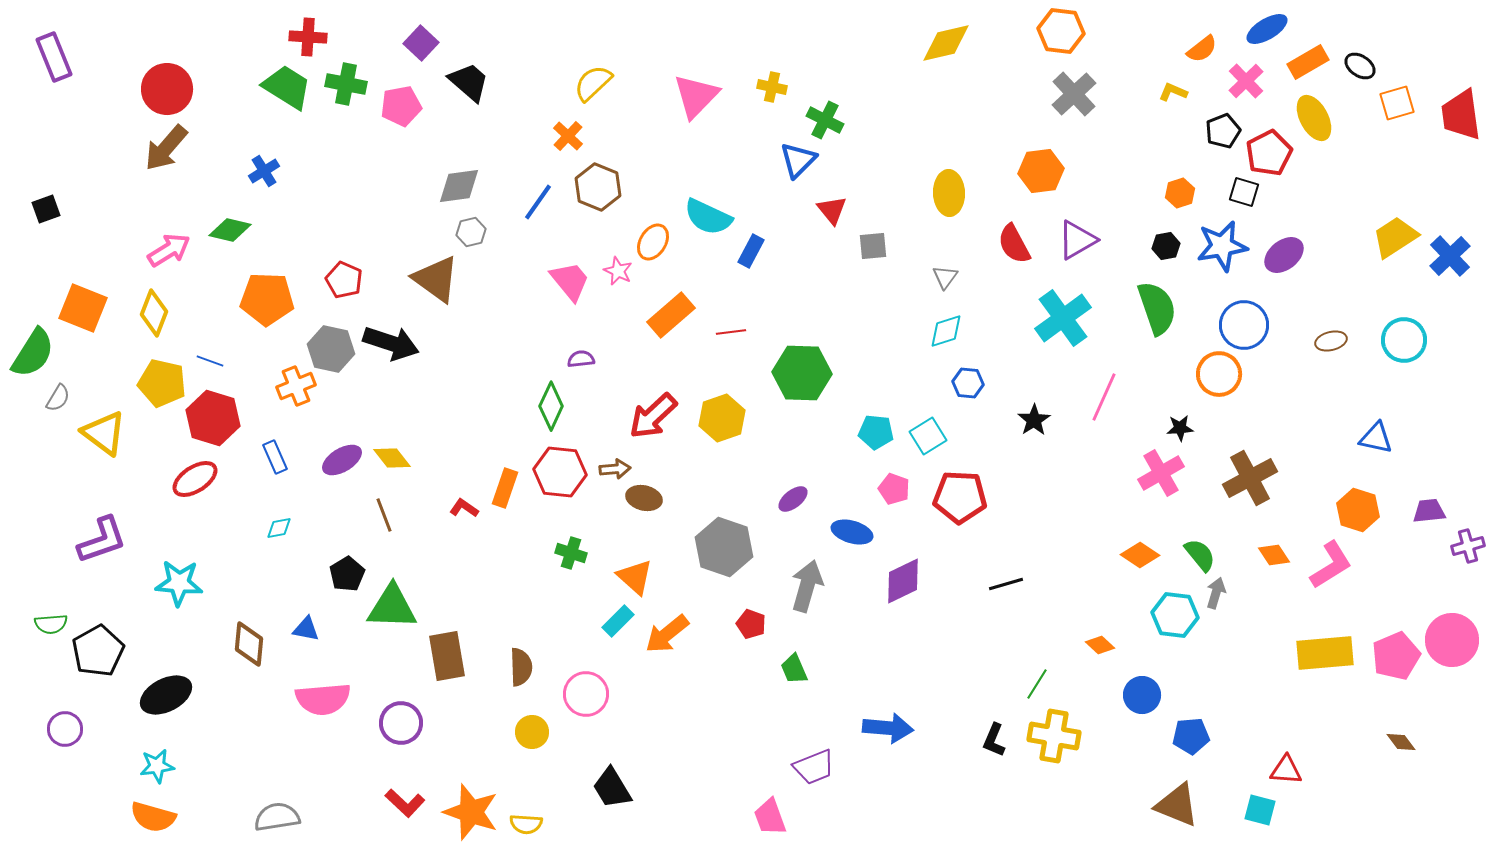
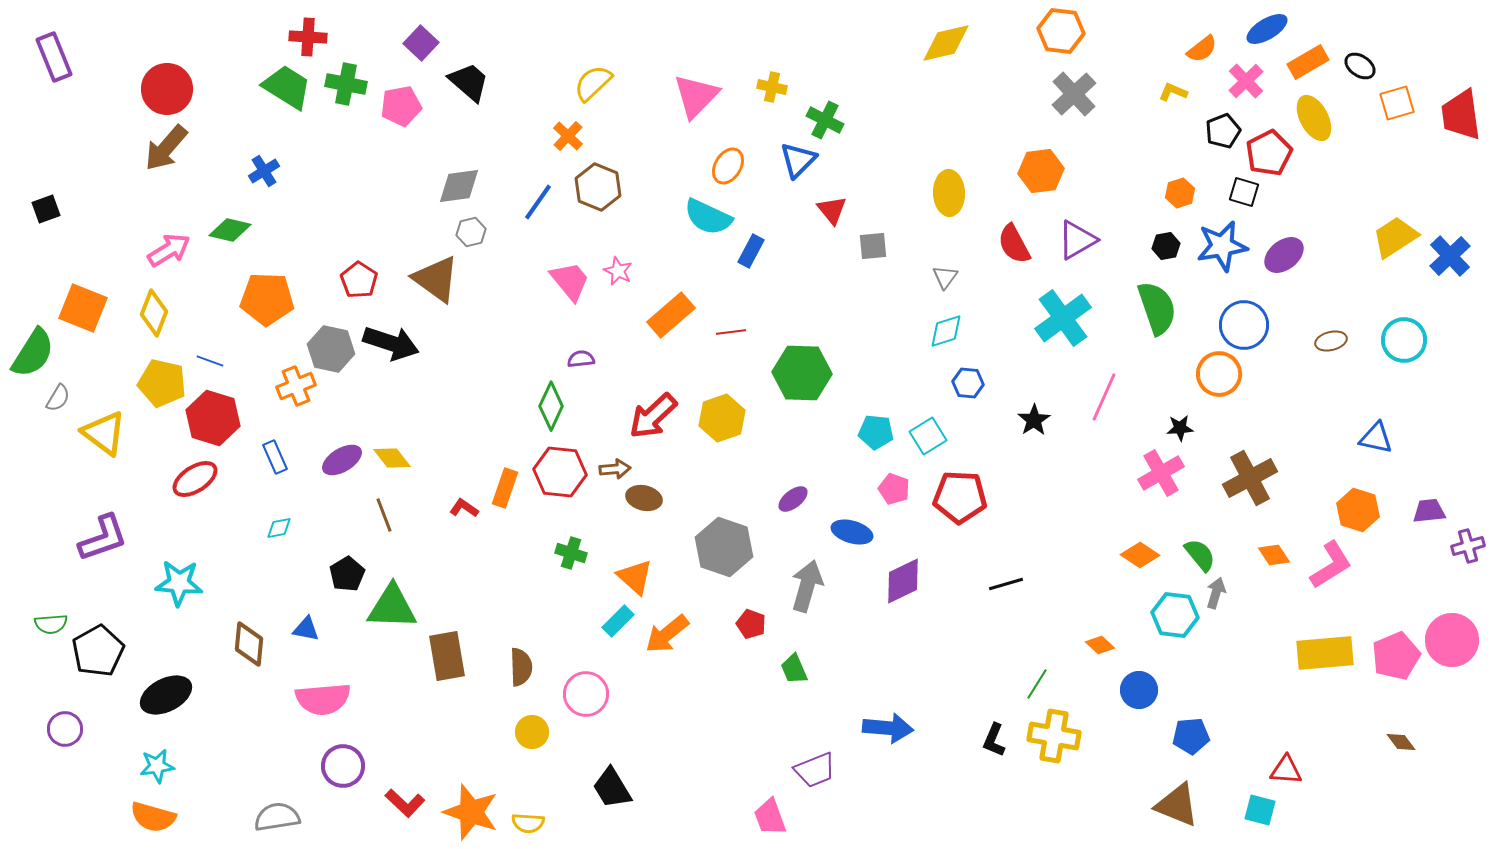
orange ellipse at (653, 242): moved 75 px right, 76 px up
red pentagon at (344, 280): moved 15 px right; rotated 9 degrees clockwise
purple L-shape at (102, 540): moved 1 px right, 2 px up
blue circle at (1142, 695): moved 3 px left, 5 px up
purple circle at (401, 723): moved 58 px left, 43 px down
purple trapezoid at (814, 767): moved 1 px right, 3 px down
yellow semicircle at (526, 824): moved 2 px right, 1 px up
